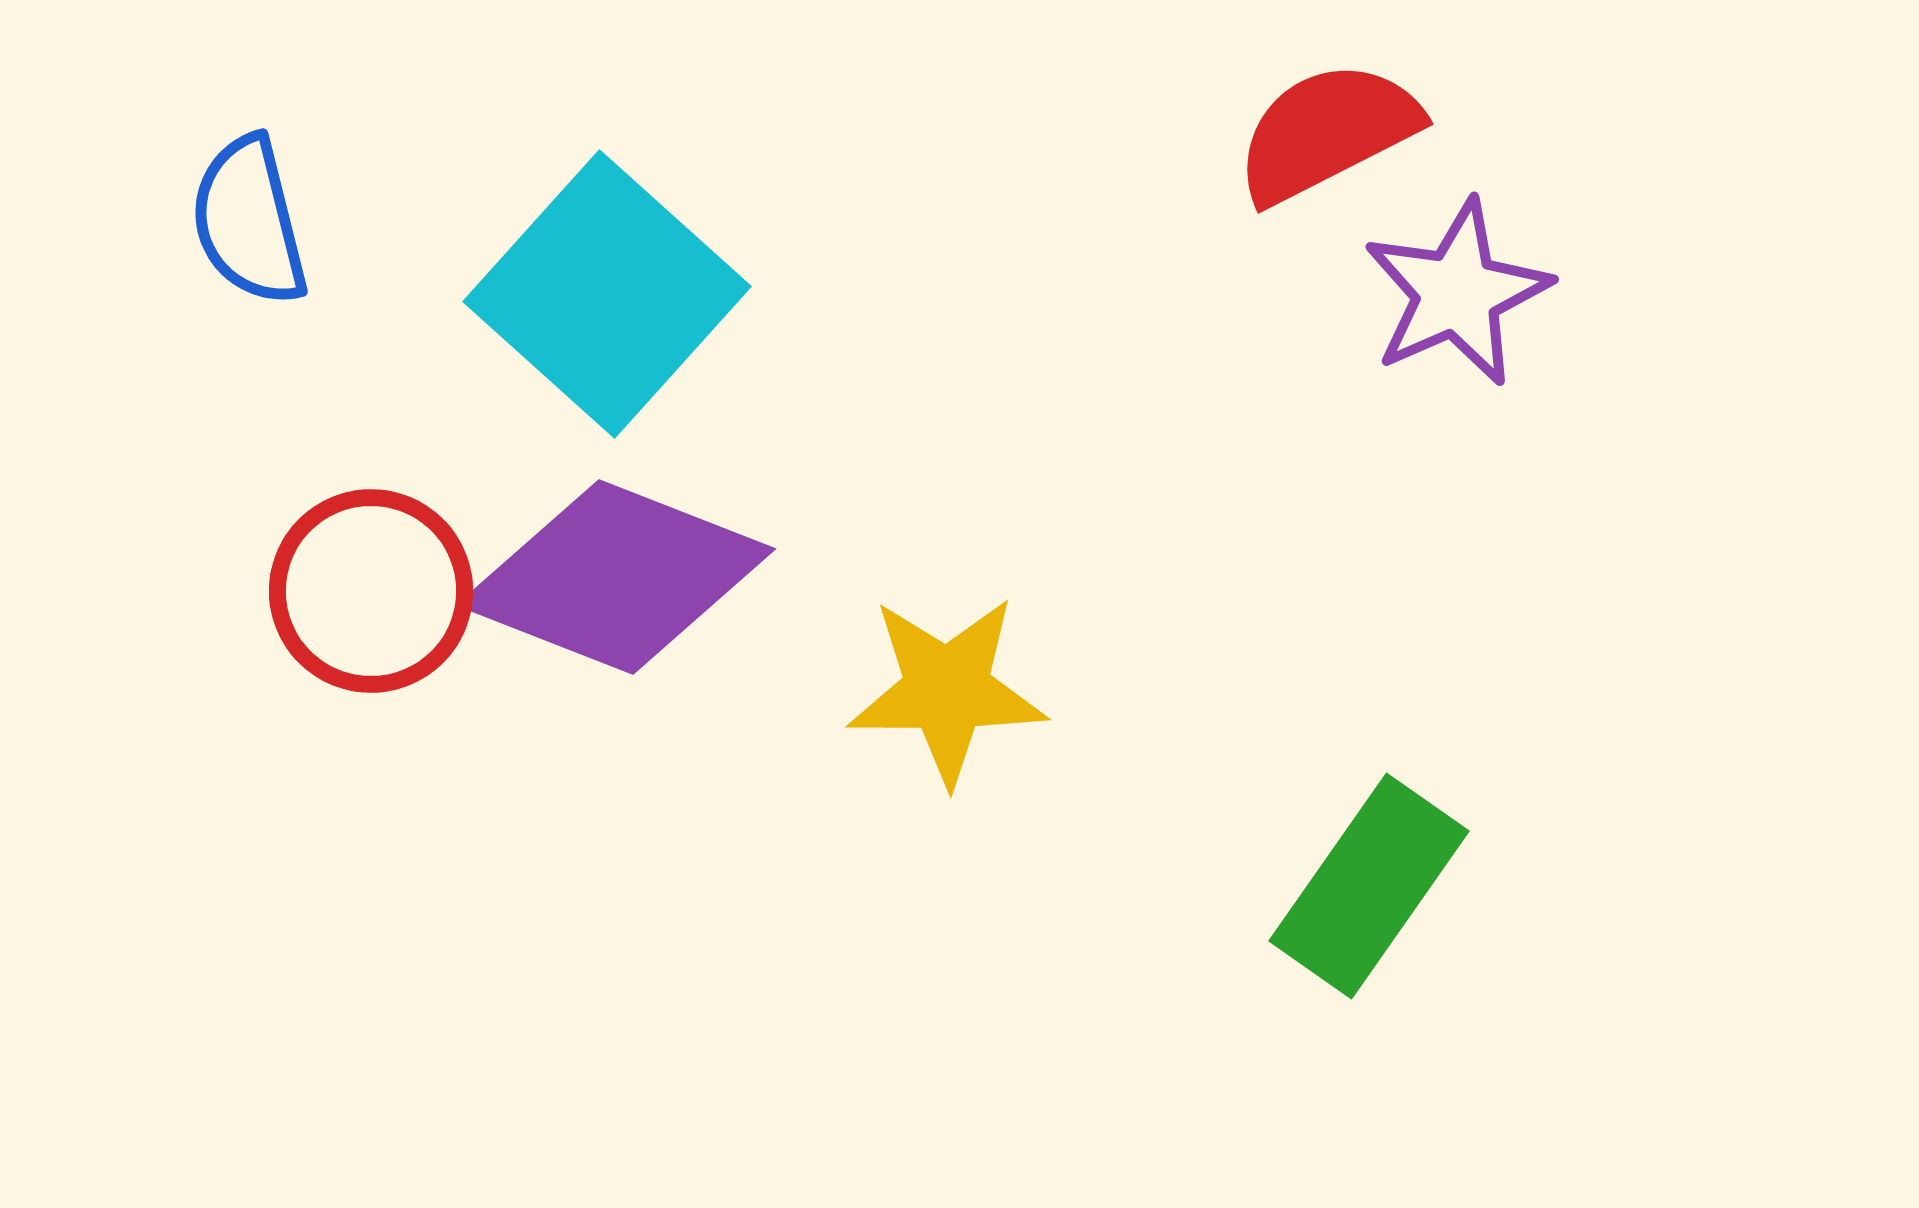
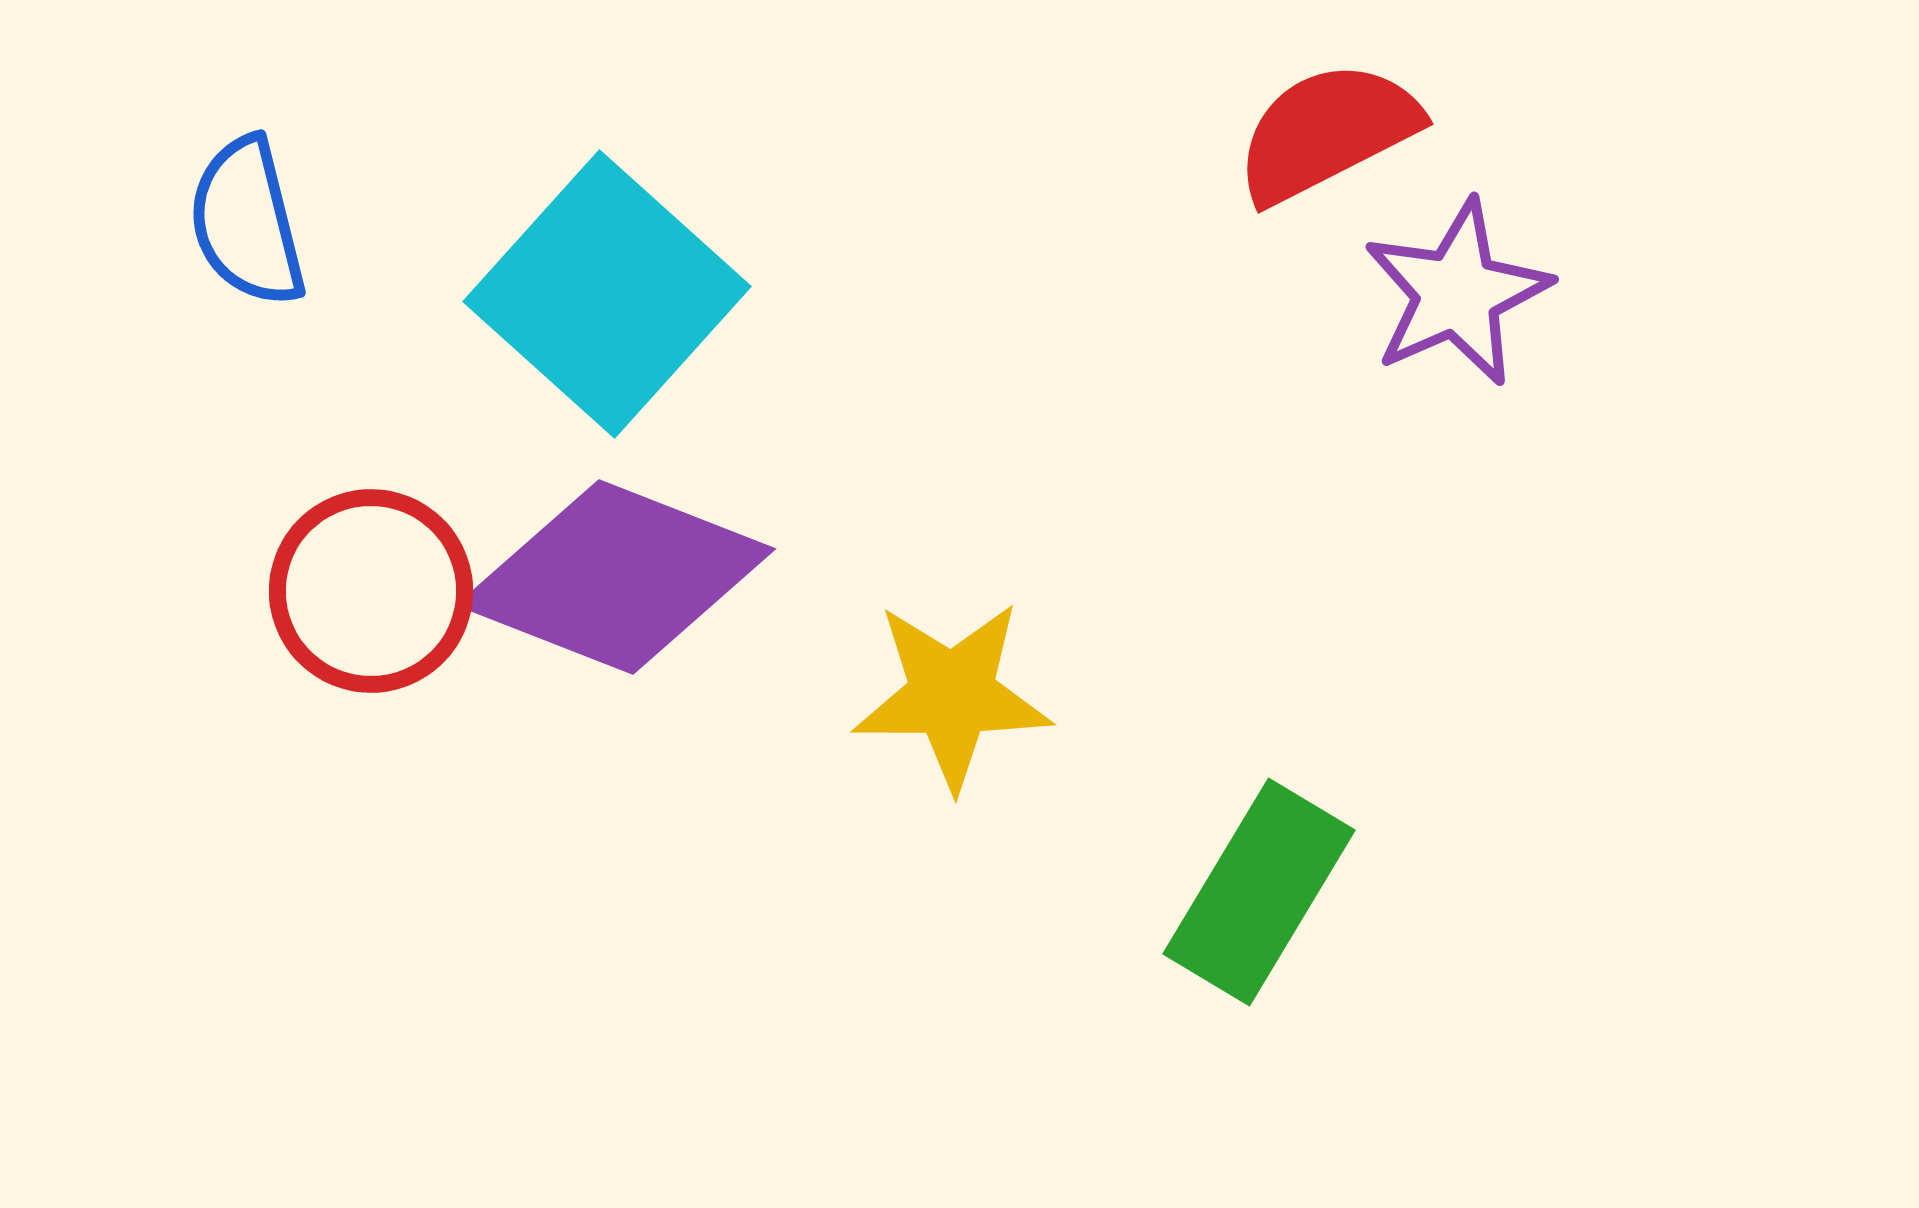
blue semicircle: moved 2 px left, 1 px down
yellow star: moved 5 px right, 5 px down
green rectangle: moved 110 px left, 6 px down; rotated 4 degrees counterclockwise
